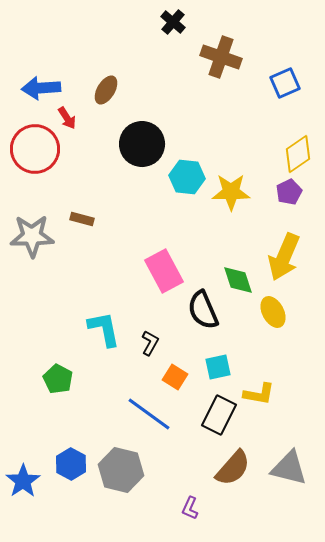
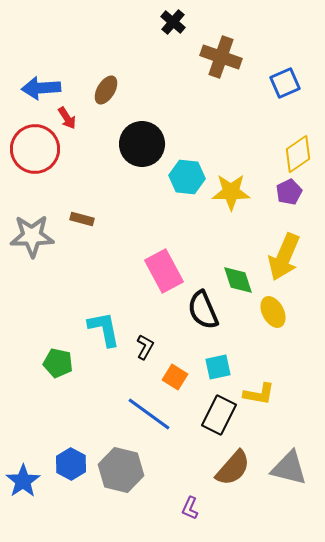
black L-shape: moved 5 px left, 4 px down
green pentagon: moved 16 px up; rotated 16 degrees counterclockwise
